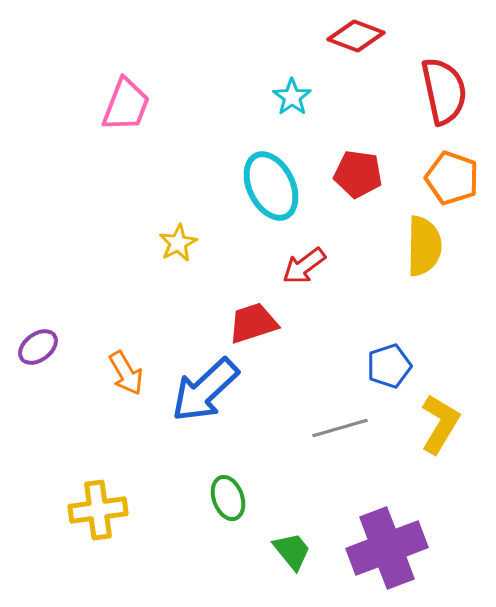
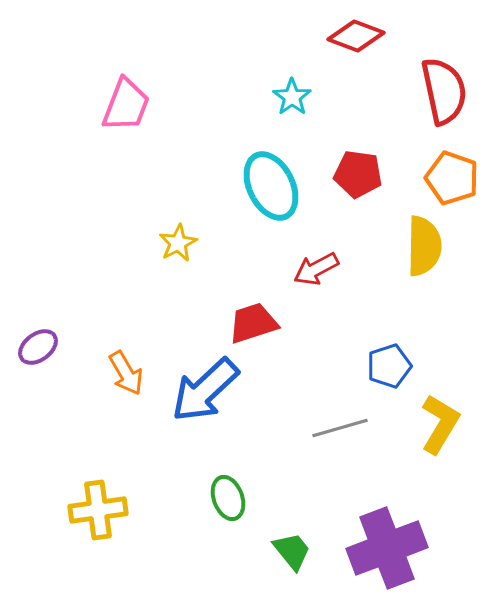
red arrow: moved 12 px right, 3 px down; rotated 9 degrees clockwise
